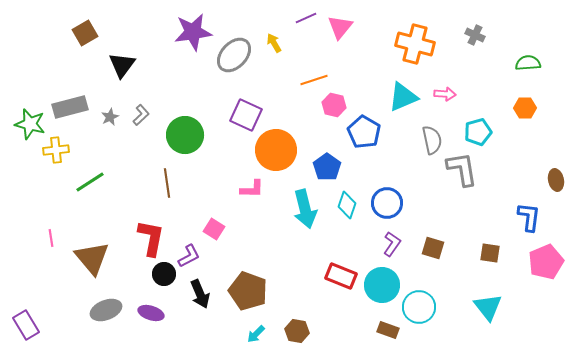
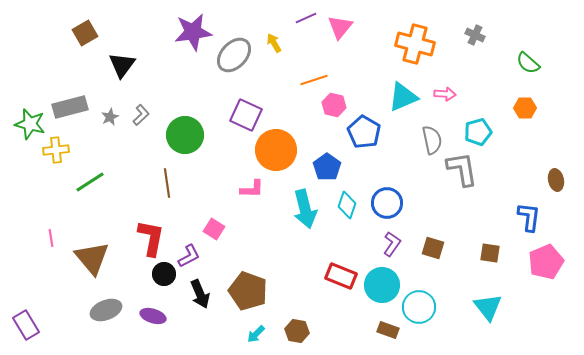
green semicircle at (528, 63): rotated 135 degrees counterclockwise
purple ellipse at (151, 313): moved 2 px right, 3 px down
